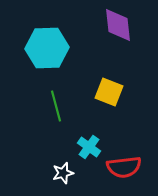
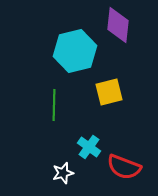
purple diamond: rotated 12 degrees clockwise
cyan hexagon: moved 28 px right, 3 px down; rotated 12 degrees counterclockwise
yellow square: rotated 36 degrees counterclockwise
green line: moved 2 px left, 1 px up; rotated 16 degrees clockwise
red semicircle: rotated 28 degrees clockwise
